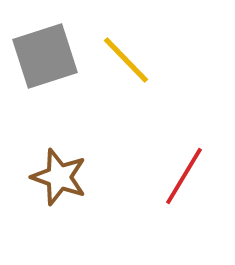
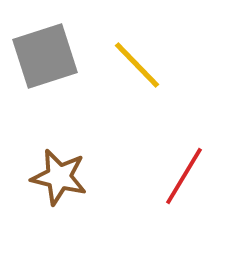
yellow line: moved 11 px right, 5 px down
brown star: rotated 6 degrees counterclockwise
